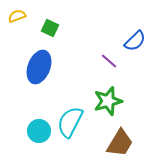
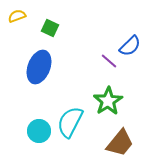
blue semicircle: moved 5 px left, 5 px down
green star: rotated 16 degrees counterclockwise
brown trapezoid: rotated 8 degrees clockwise
